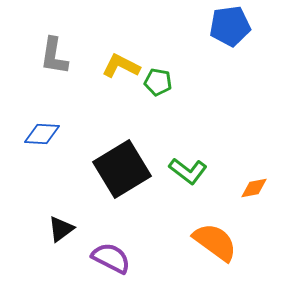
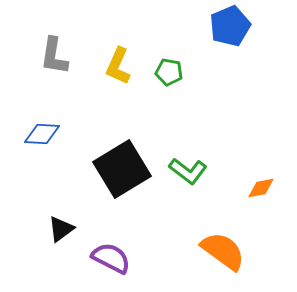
blue pentagon: rotated 15 degrees counterclockwise
yellow L-shape: moved 3 px left; rotated 93 degrees counterclockwise
green pentagon: moved 11 px right, 10 px up
orange diamond: moved 7 px right
orange semicircle: moved 8 px right, 9 px down
